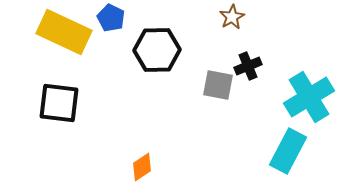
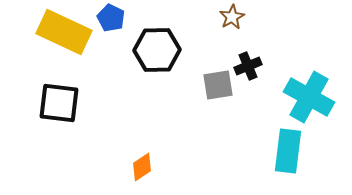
gray square: rotated 20 degrees counterclockwise
cyan cross: rotated 30 degrees counterclockwise
cyan rectangle: rotated 21 degrees counterclockwise
